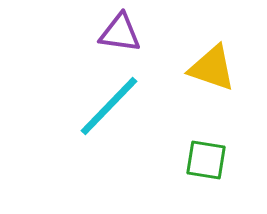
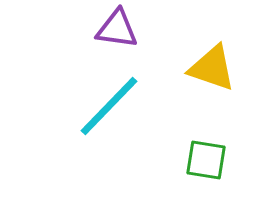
purple triangle: moved 3 px left, 4 px up
